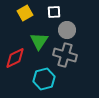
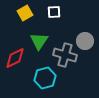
gray circle: moved 18 px right, 11 px down
cyan hexagon: moved 1 px right, 1 px up
